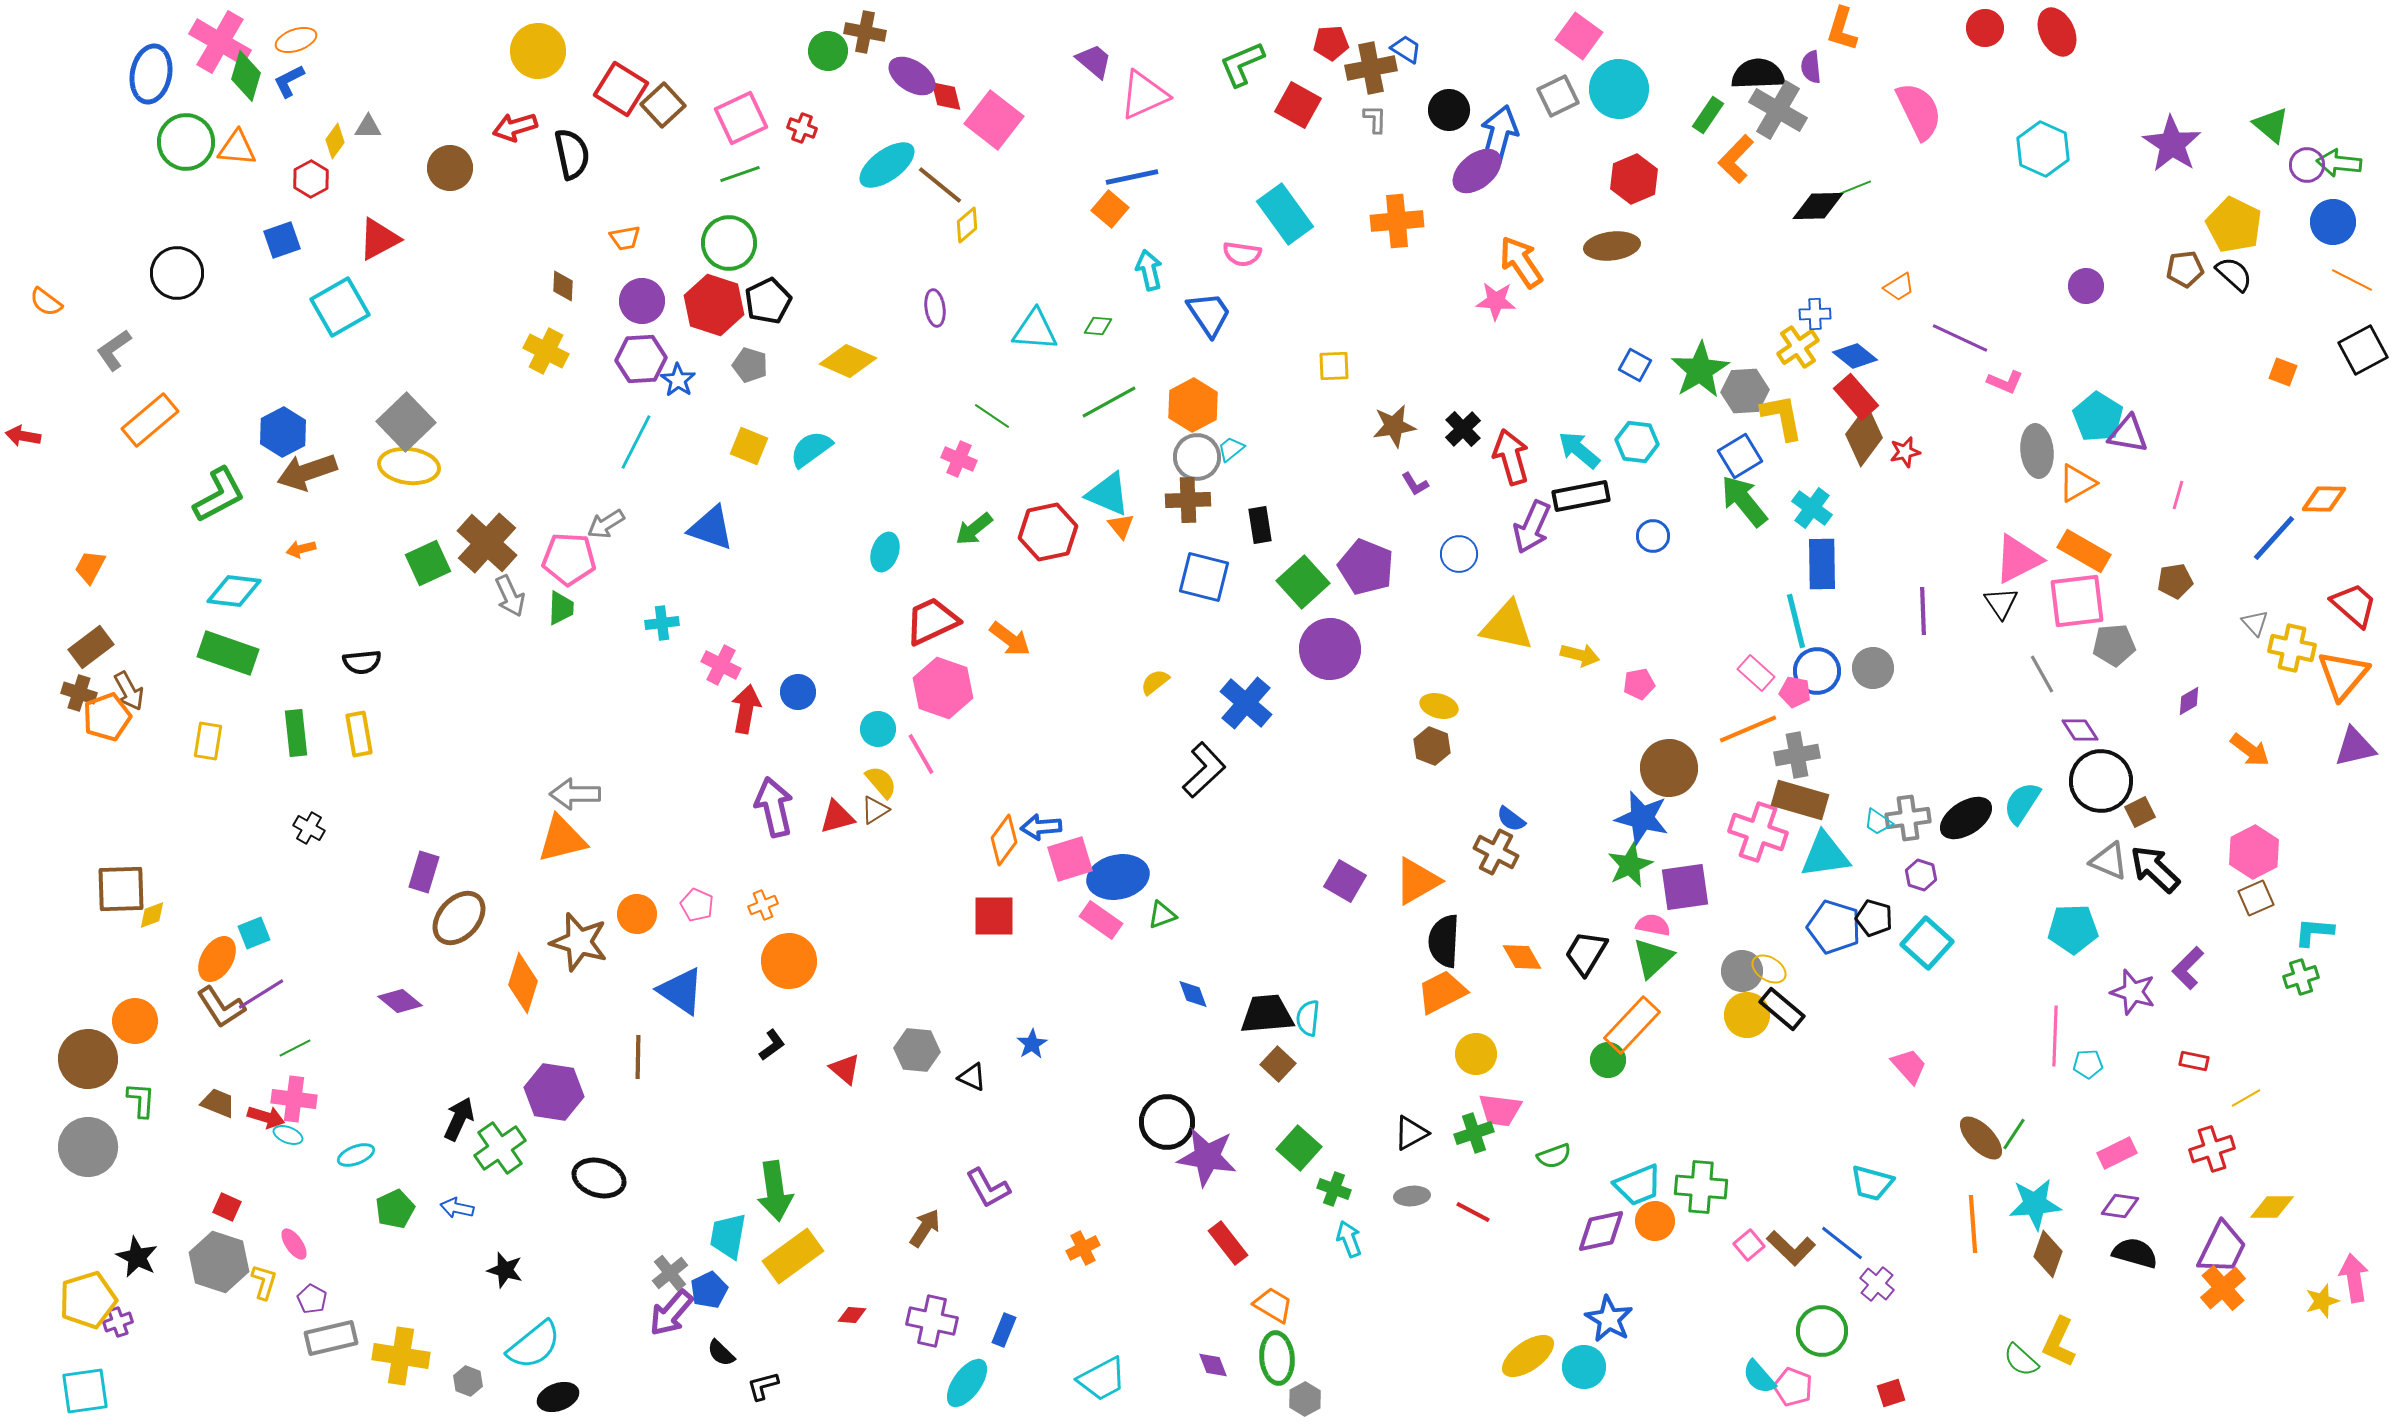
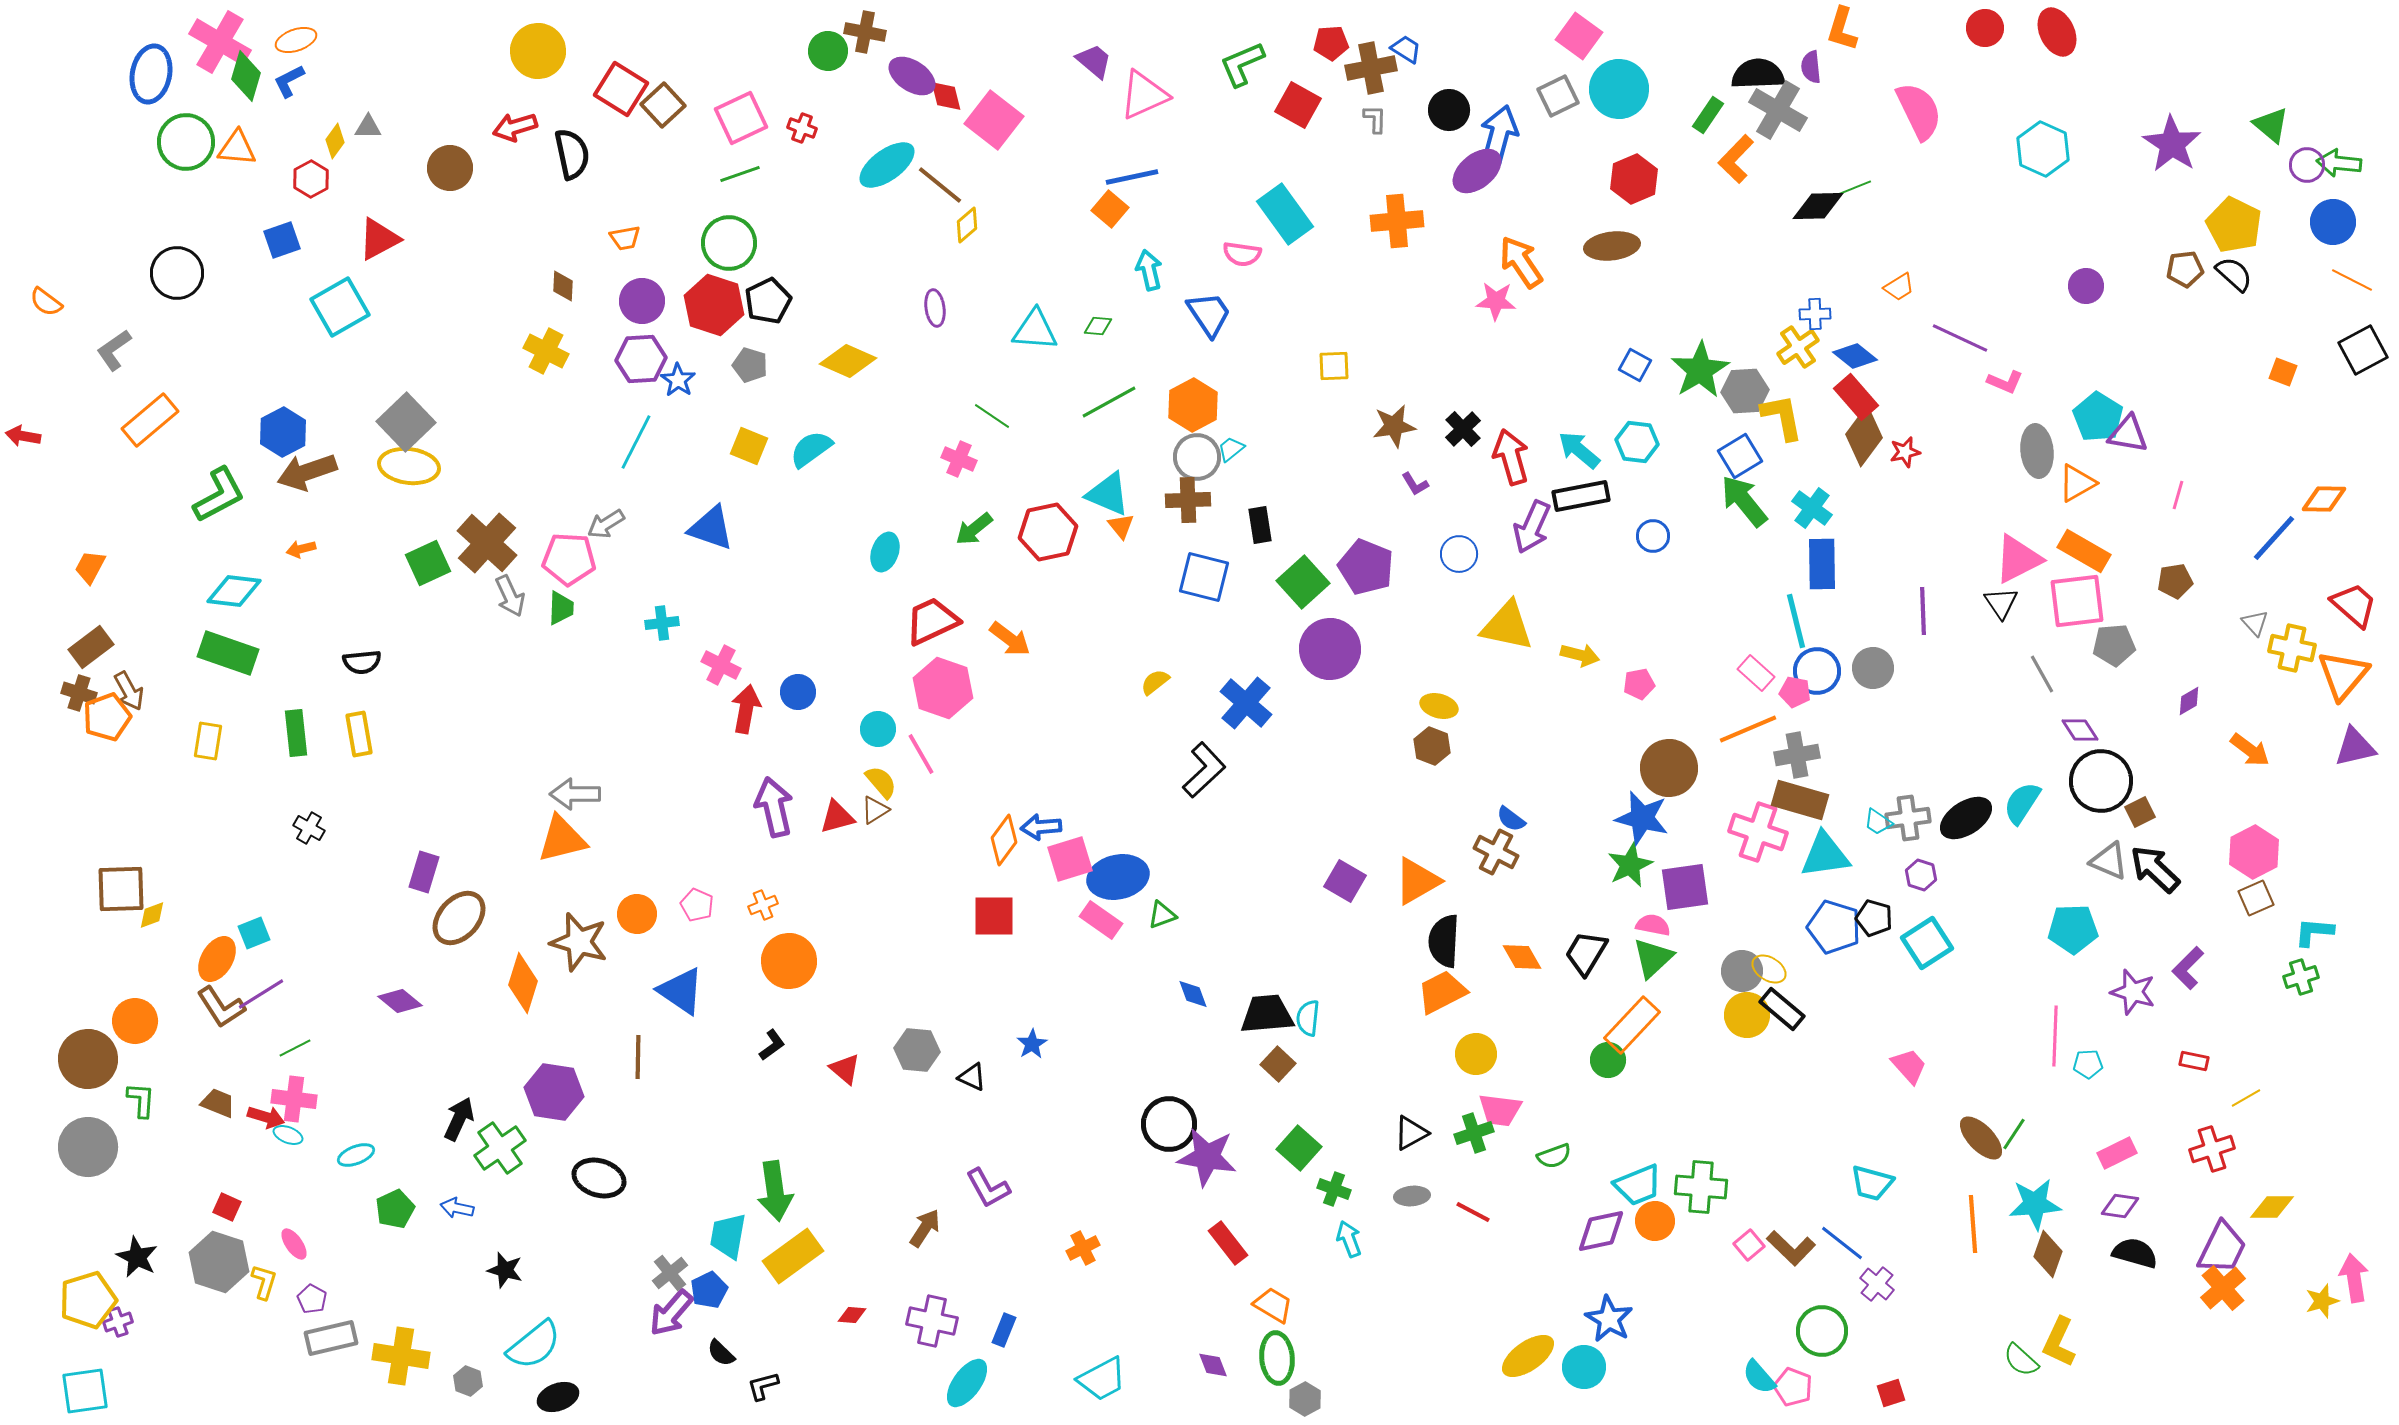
cyan square at (1927, 943): rotated 15 degrees clockwise
black circle at (1167, 1122): moved 2 px right, 2 px down
